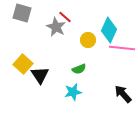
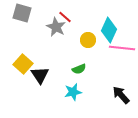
black arrow: moved 2 px left, 1 px down
